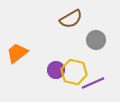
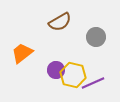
brown semicircle: moved 11 px left, 3 px down
gray circle: moved 3 px up
orange trapezoid: moved 5 px right
yellow hexagon: moved 1 px left, 3 px down
